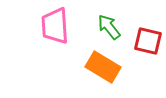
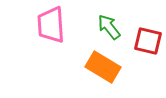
pink trapezoid: moved 4 px left, 1 px up
